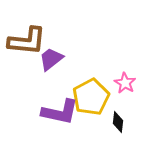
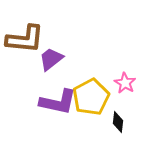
brown L-shape: moved 2 px left, 2 px up
purple L-shape: moved 2 px left, 10 px up
